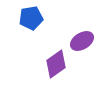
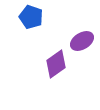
blue pentagon: moved 1 px up; rotated 30 degrees clockwise
